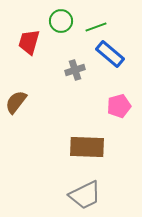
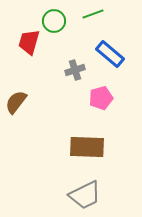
green circle: moved 7 px left
green line: moved 3 px left, 13 px up
pink pentagon: moved 18 px left, 8 px up
